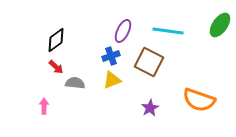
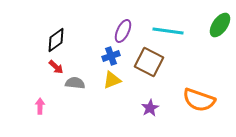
pink arrow: moved 4 px left
